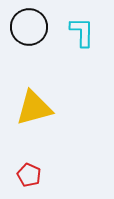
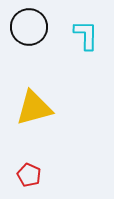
cyan L-shape: moved 4 px right, 3 px down
